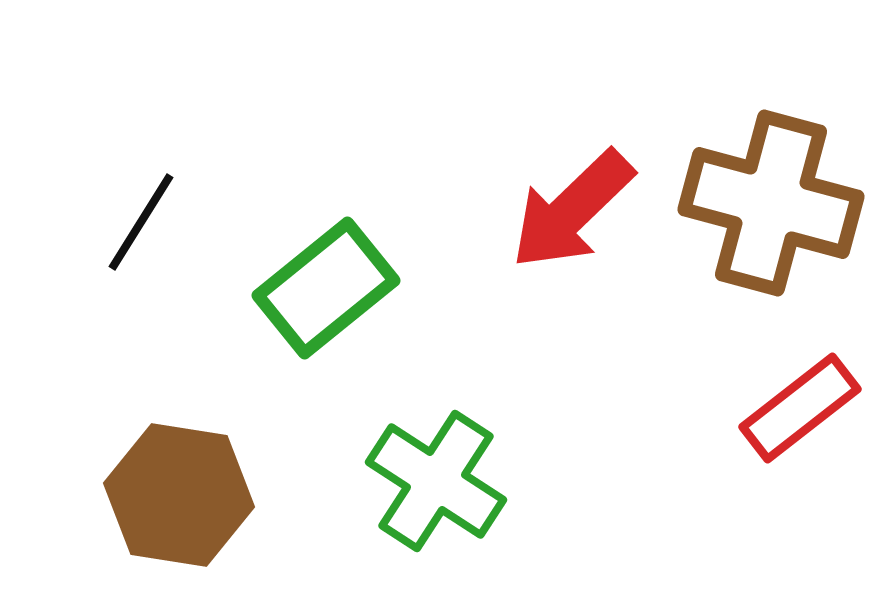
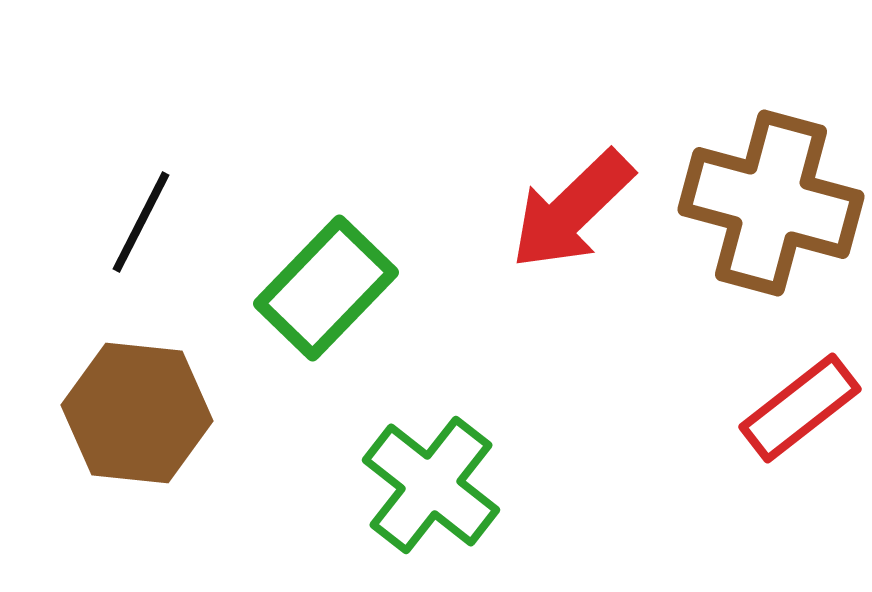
black line: rotated 5 degrees counterclockwise
green rectangle: rotated 7 degrees counterclockwise
green cross: moved 5 px left, 4 px down; rotated 5 degrees clockwise
brown hexagon: moved 42 px left, 82 px up; rotated 3 degrees counterclockwise
